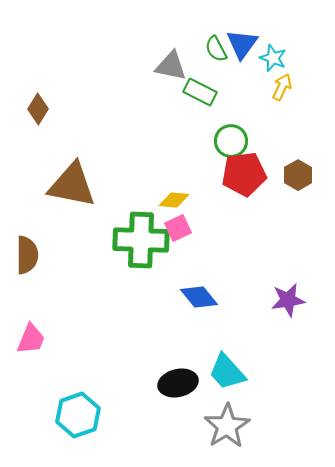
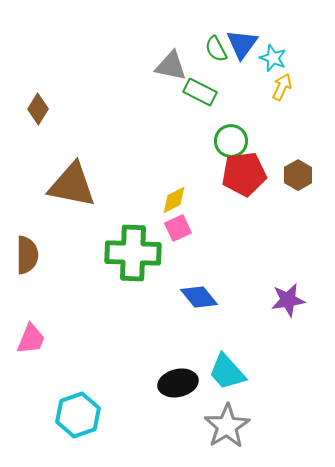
yellow diamond: rotated 32 degrees counterclockwise
green cross: moved 8 px left, 13 px down
